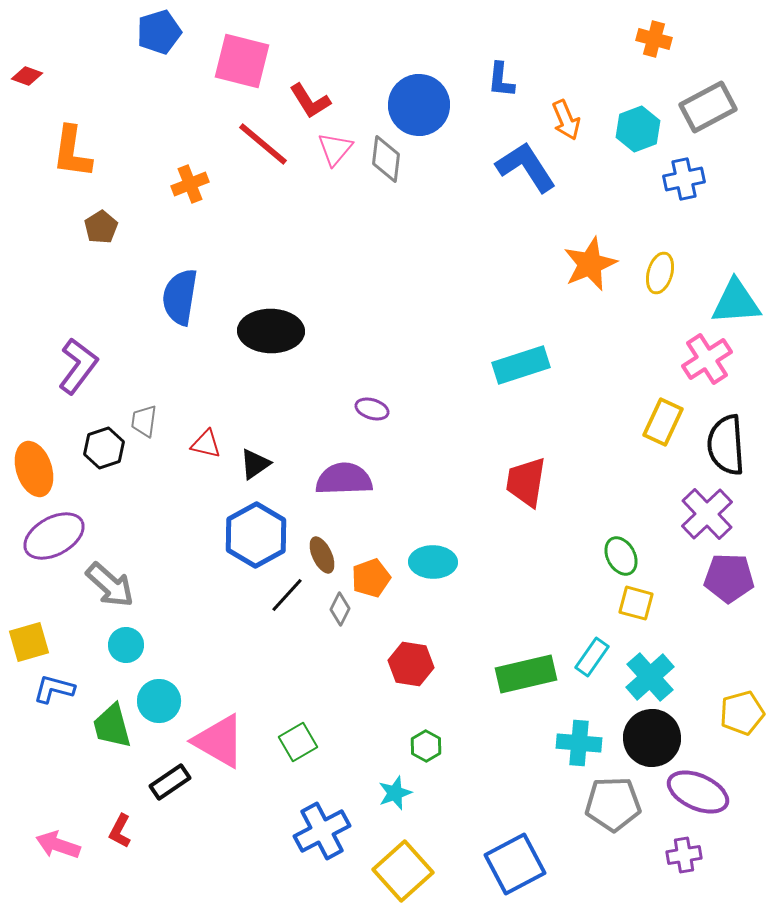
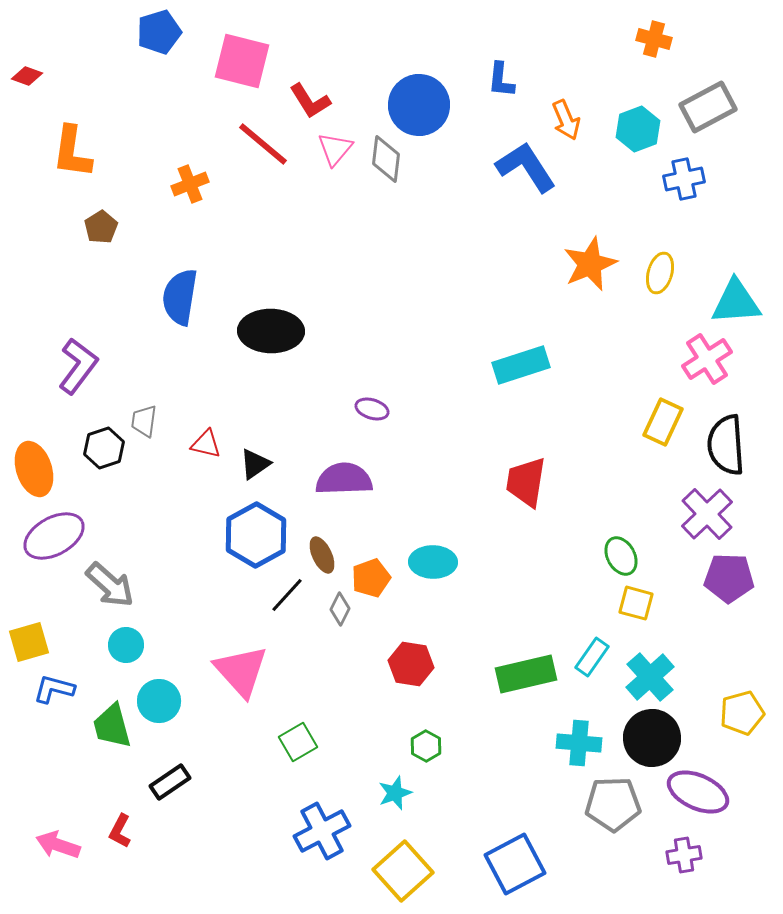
pink triangle at (219, 741): moved 22 px right, 70 px up; rotated 18 degrees clockwise
